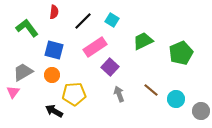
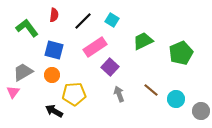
red semicircle: moved 3 px down
